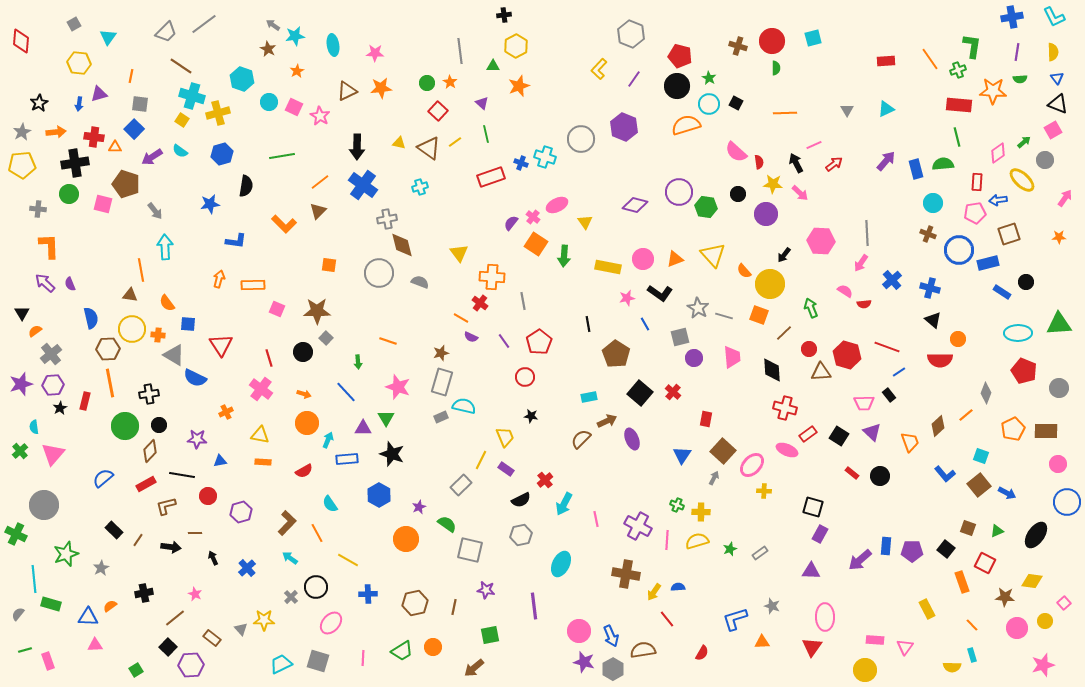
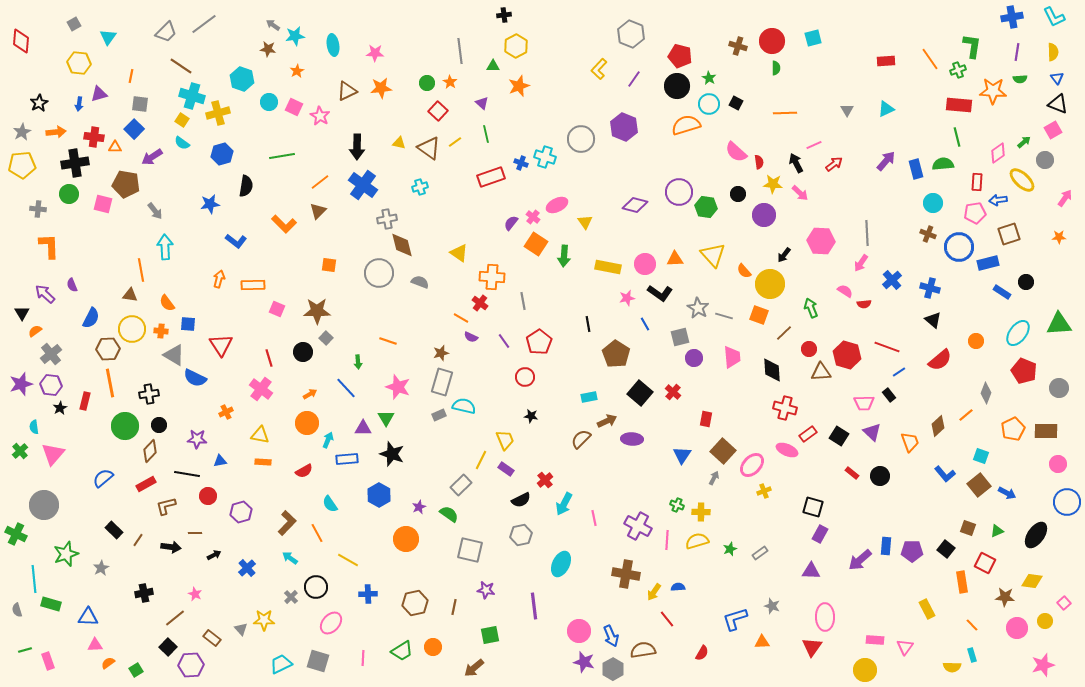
brown star at (268, 49): rotated 21 degrees counterclockwise
cyan semicircle at (180, 151): moved 2 px right, 8 px up
brown pentagon at (126, 184): rotated 8 degrees counterclockwise
purple circle at (766, 214): moved 2 px left, 1 px down
blue L-shape at (236, 241): rotated 30 degrees clockwise
blue circle at (959, 250): moved 3 px up
yellow triangle at (459, 253): rotated 18 degrees counterclockwise
pink circle at (643, 259): moved 2 px right, 5 px down
orange triangle at (675, 259): rotated 18 degrees clockwise
purple arrow at (45, 283): moved 11 px down
purple semicircle at (70, 284): moved 2 px right, 1 px down
blue semicircle at (91, 318): rotated 40 degrees clockwise
cyan ellipse at (1018, 333): rotated 52 degrees counterclockwise
orange cross at (158, 335): moved 3 px right, 4 px up
orange circle at (958, 339): moved 18 px right, 2 px down
red semicircle at (940, 360): rotated 40 degrees counterclockwise
purple hexagon at (53, 385): moved 2 px left; rotated 10 degrees clockwise
blue line at (346, 392): moved 4 px up
orange arrow at (304, 394): moved 6 px right; rotated 48 degrees counterclockwise
gray rectangle at (441, 417): moved 2 px left, 2 px up
yellow trapezoid at (505, 437): moved 3 px down
purple ellipse at (632, 439): rotated 65 degrees counterclockwise
black line at (182, 475): moved 5 px right, 1 px up
yellow cross at (764, 491): rotated 24 degrees counterclockwise
pink line at (596, 519): moved 2 px left, 1 px up
green semicircle at (447, 524): moved 2 px right, 10 px up
black arrow at (213, 558): moved 1 px right, 3 px up; rotated 88 degrees clockwise
orange rectangle at (962, 582): rotated 10 degrees clockwise
orange semicircle at (110, 606): moved 2 px left, 57 px down
gray semicircle at (18, 614): moved 1 px left, 4 px up; rotated 56 degrees counterclockwise
